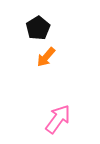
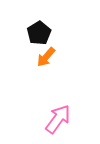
black pentagon: moved 1 px right, 5 px down
